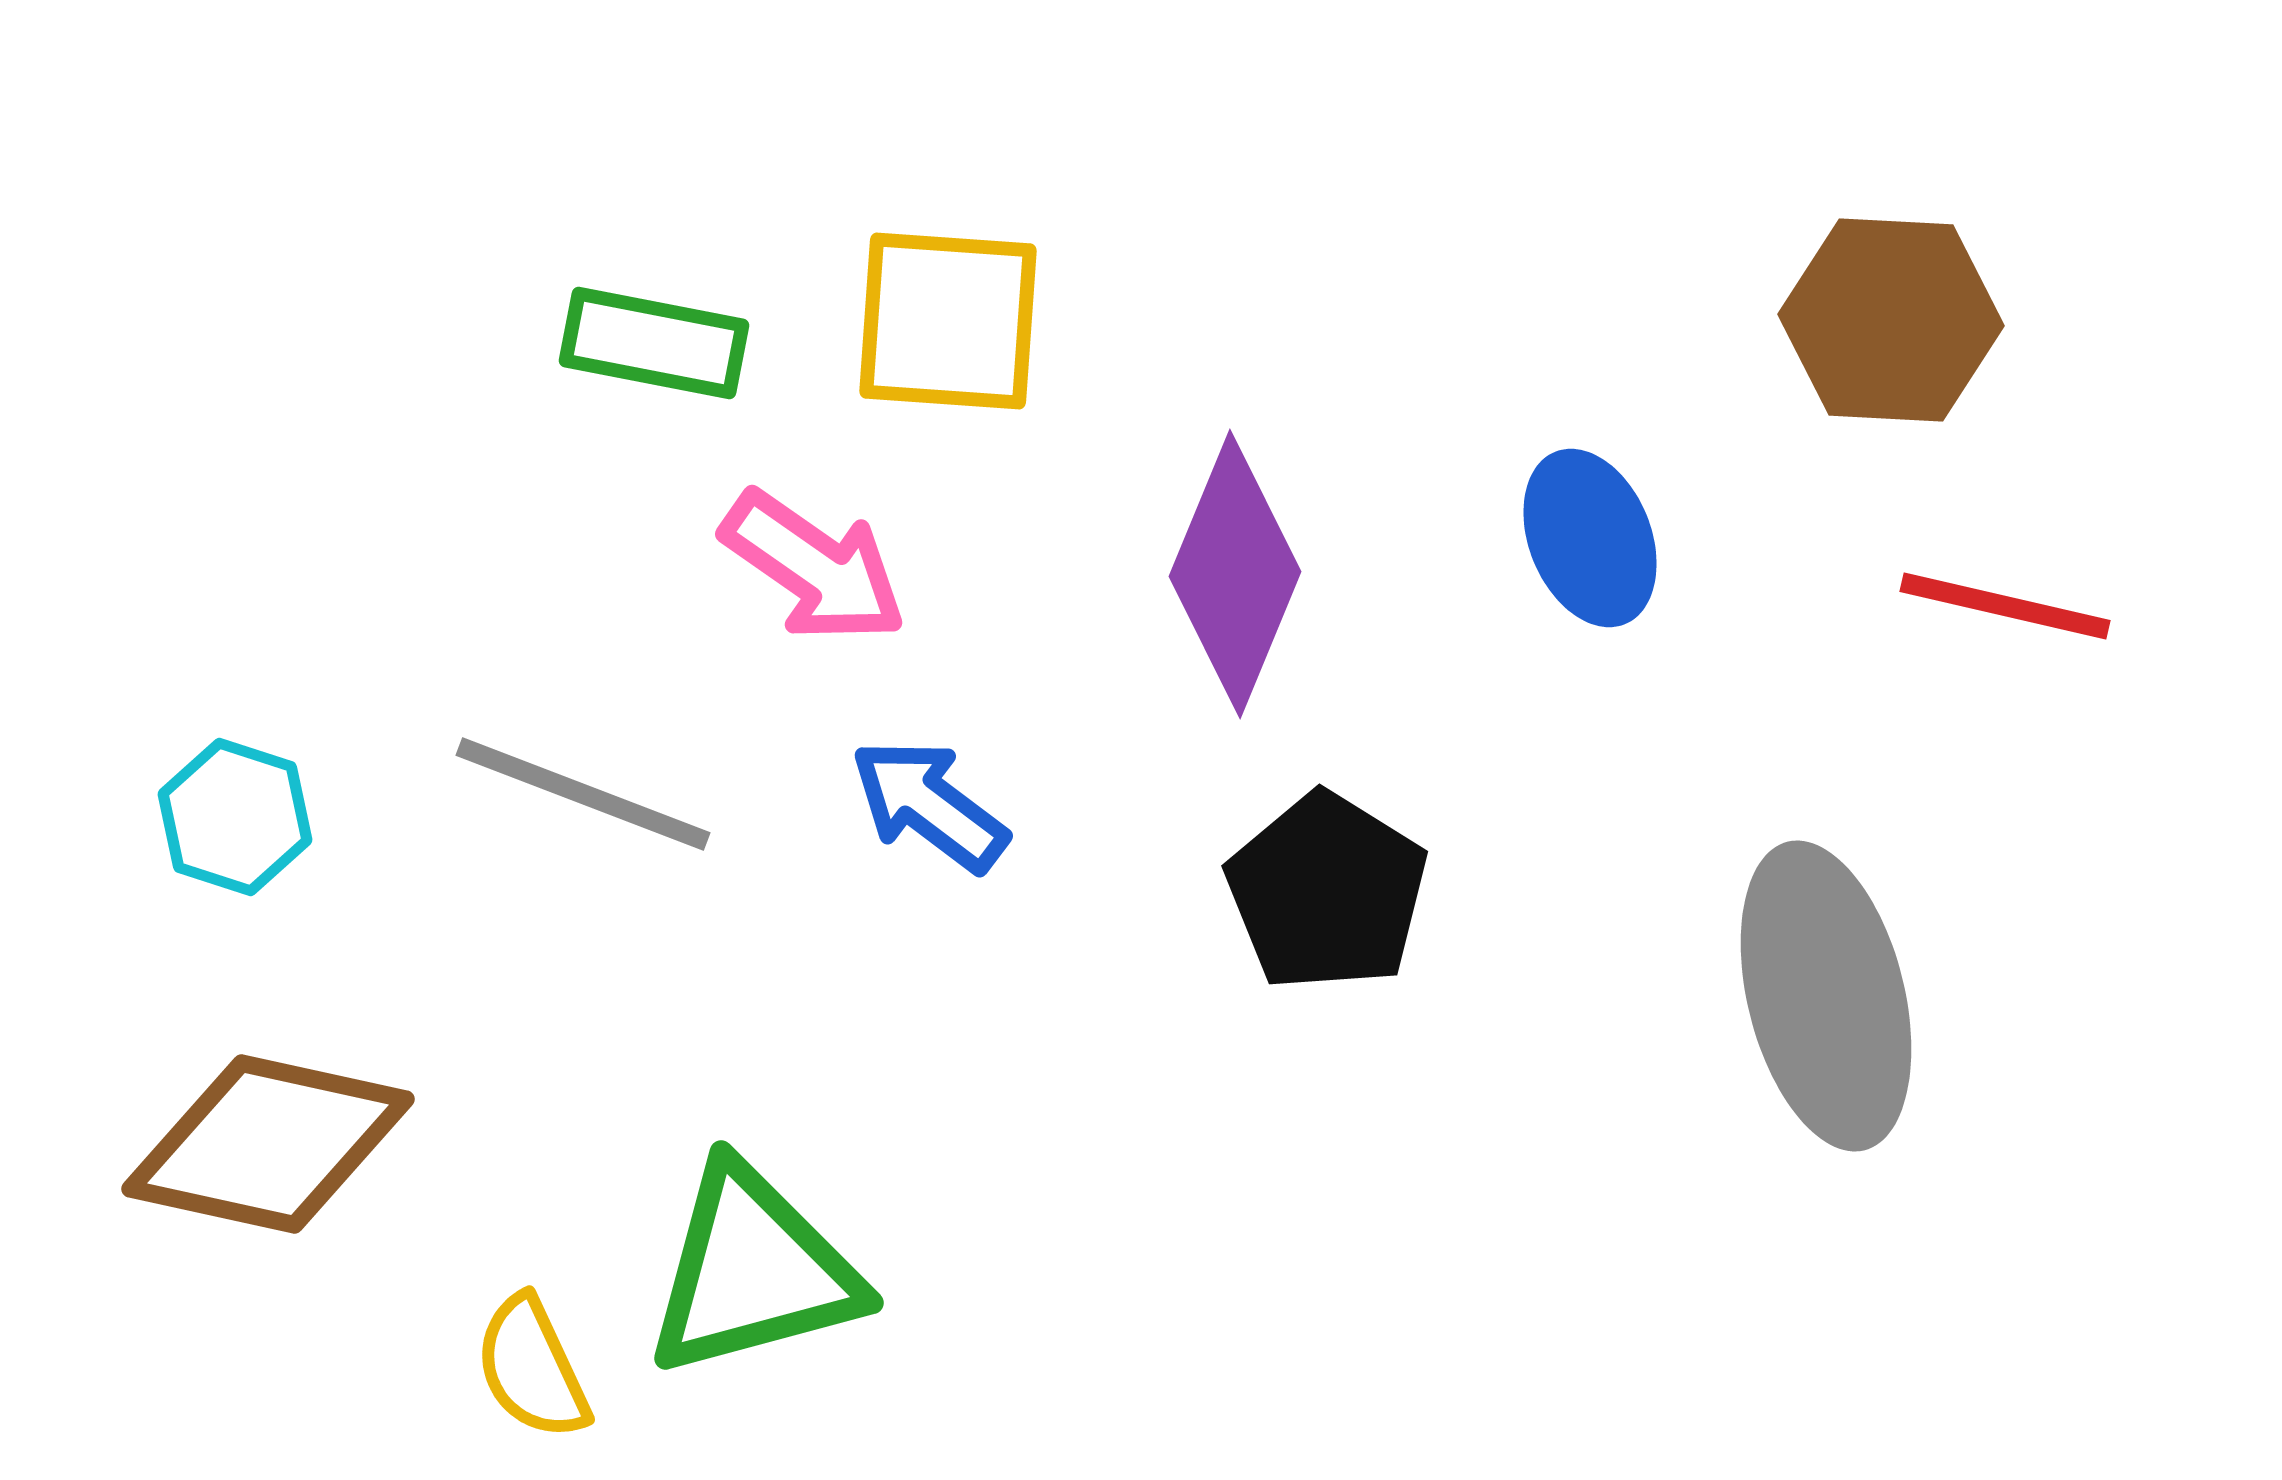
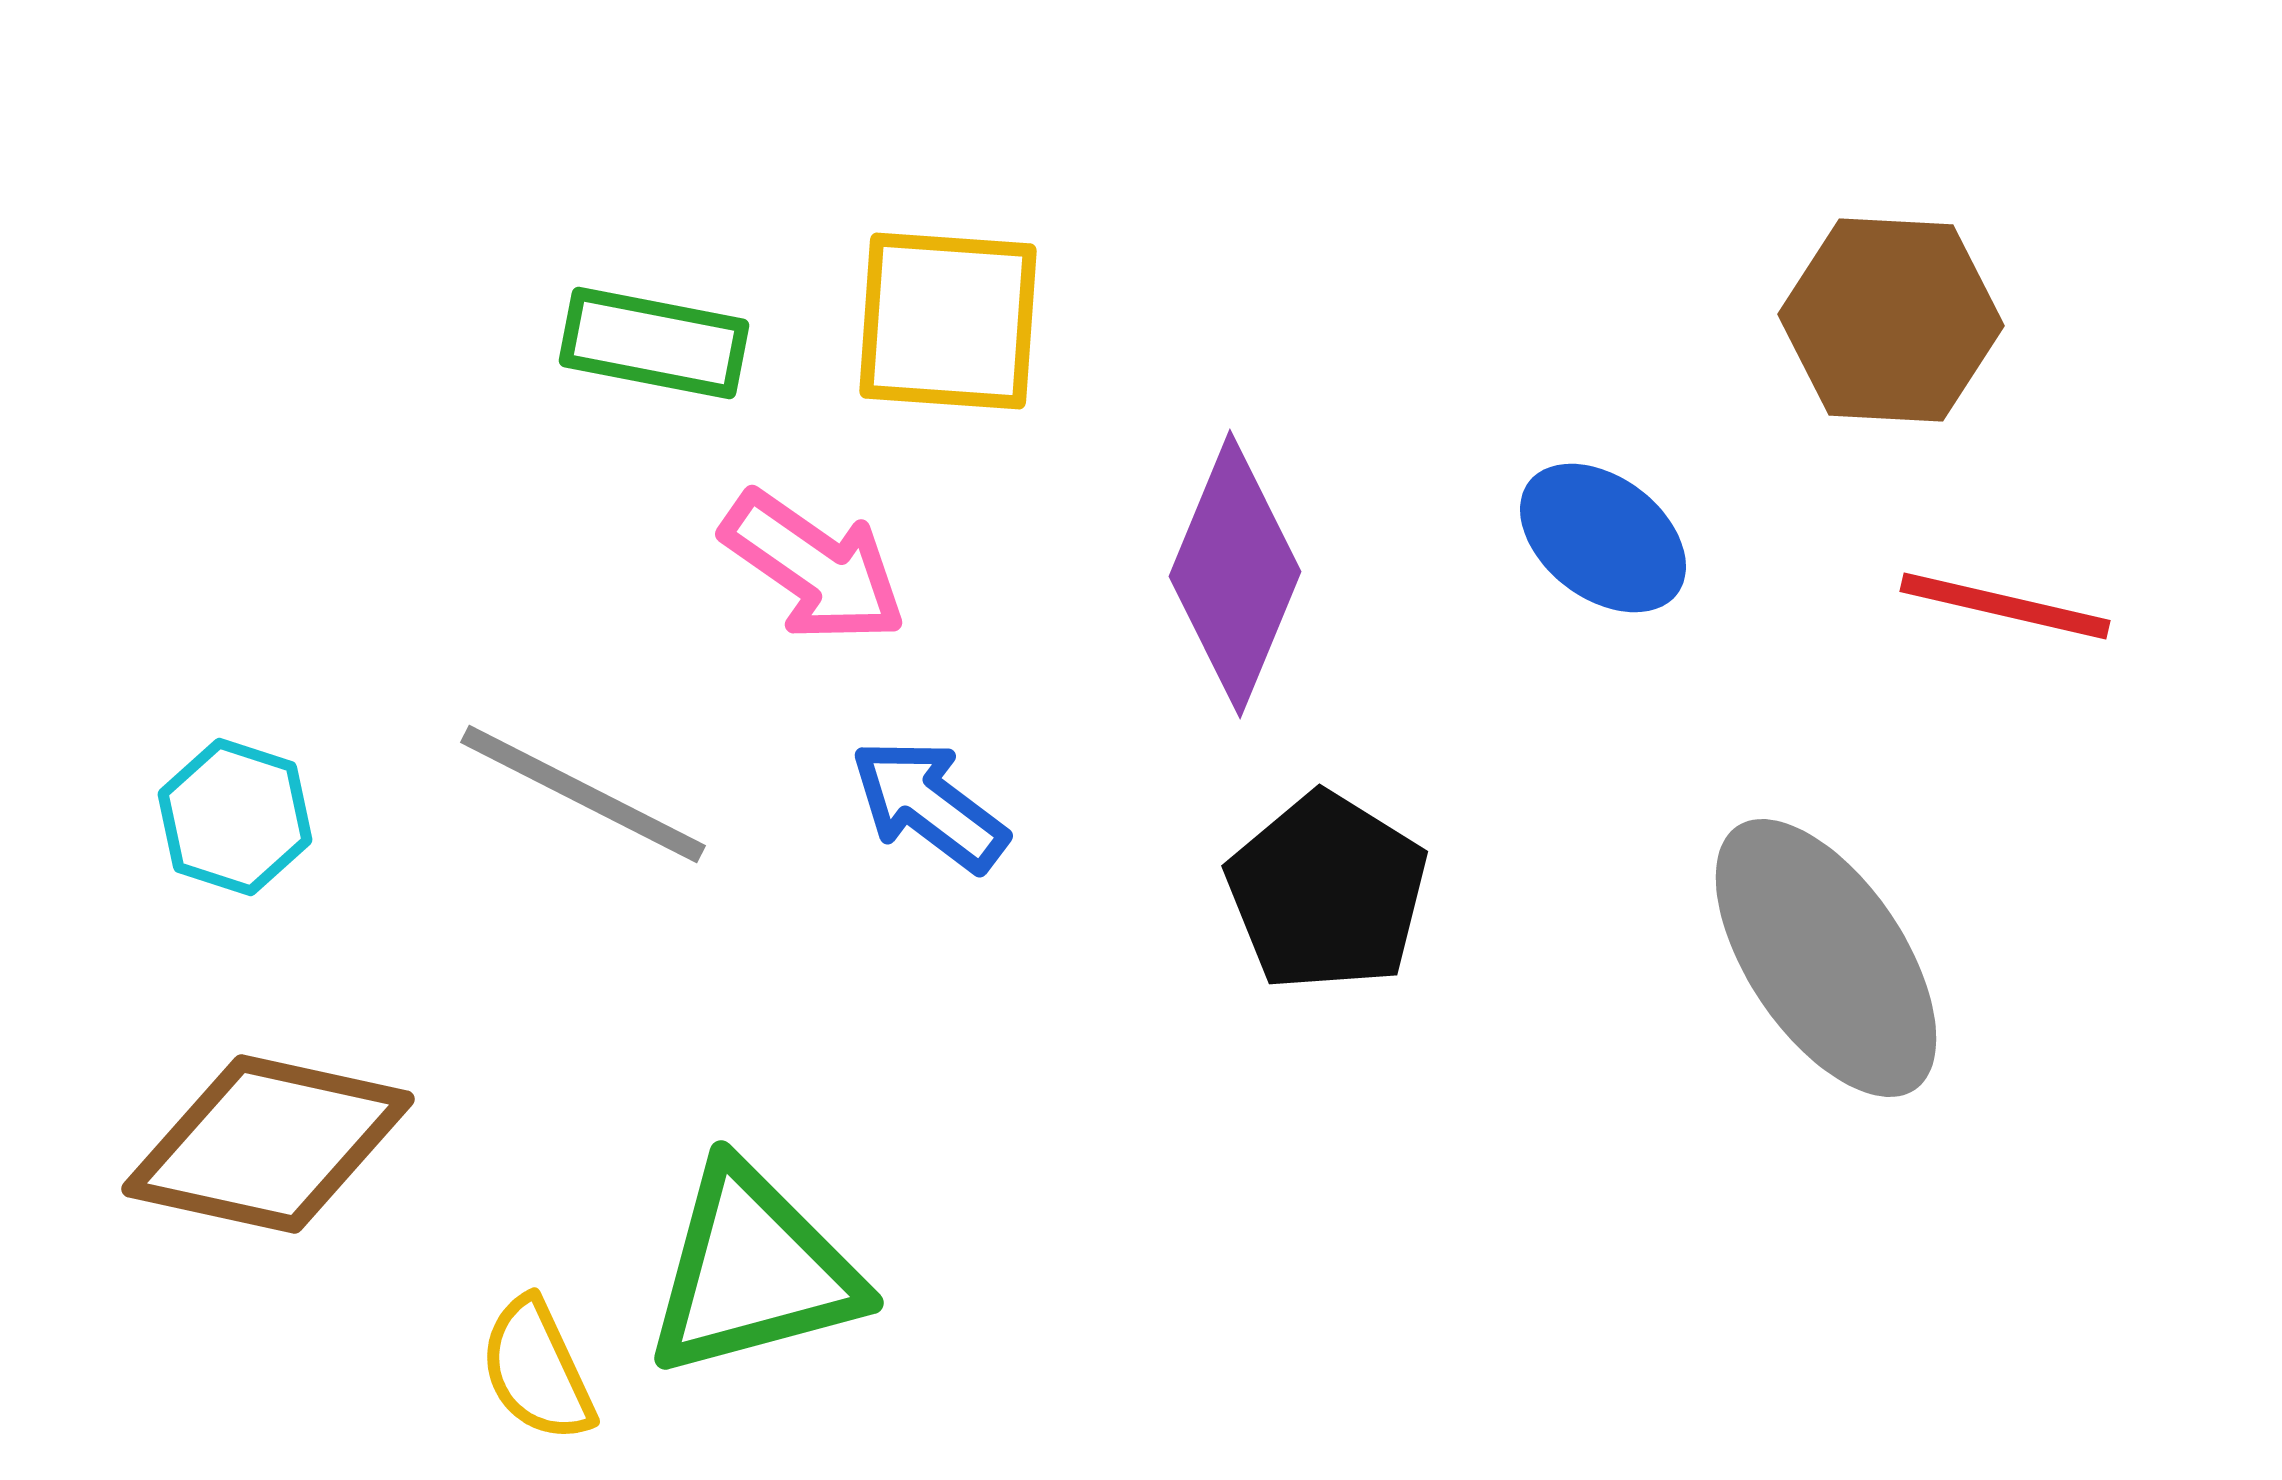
blue ellipse: moved 13 px right; rotated 31 degrees counterclockwise
gray line: rotated 6 degrees clockwise
gray ellipse: moved 38 px up; rotated 20 degrees counterclockwise
yellow semicircle: moved 5 px right, 2 px down
